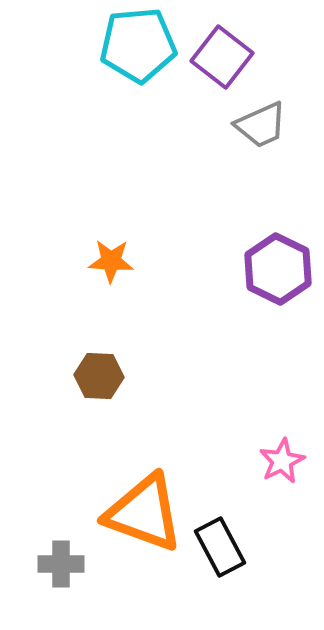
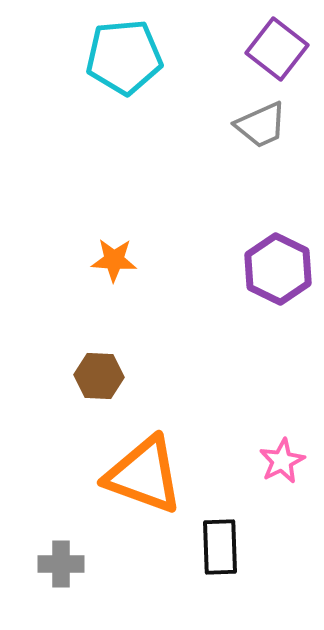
cyan pentagon: moved 14 px left, 12 px down
purple square: moved 55 px right, 8 px up
orange star: moved 3 px right, 1 px up
orange triangle: moved 38 px up
black rectangle: rotated 26 degrees clockwise
